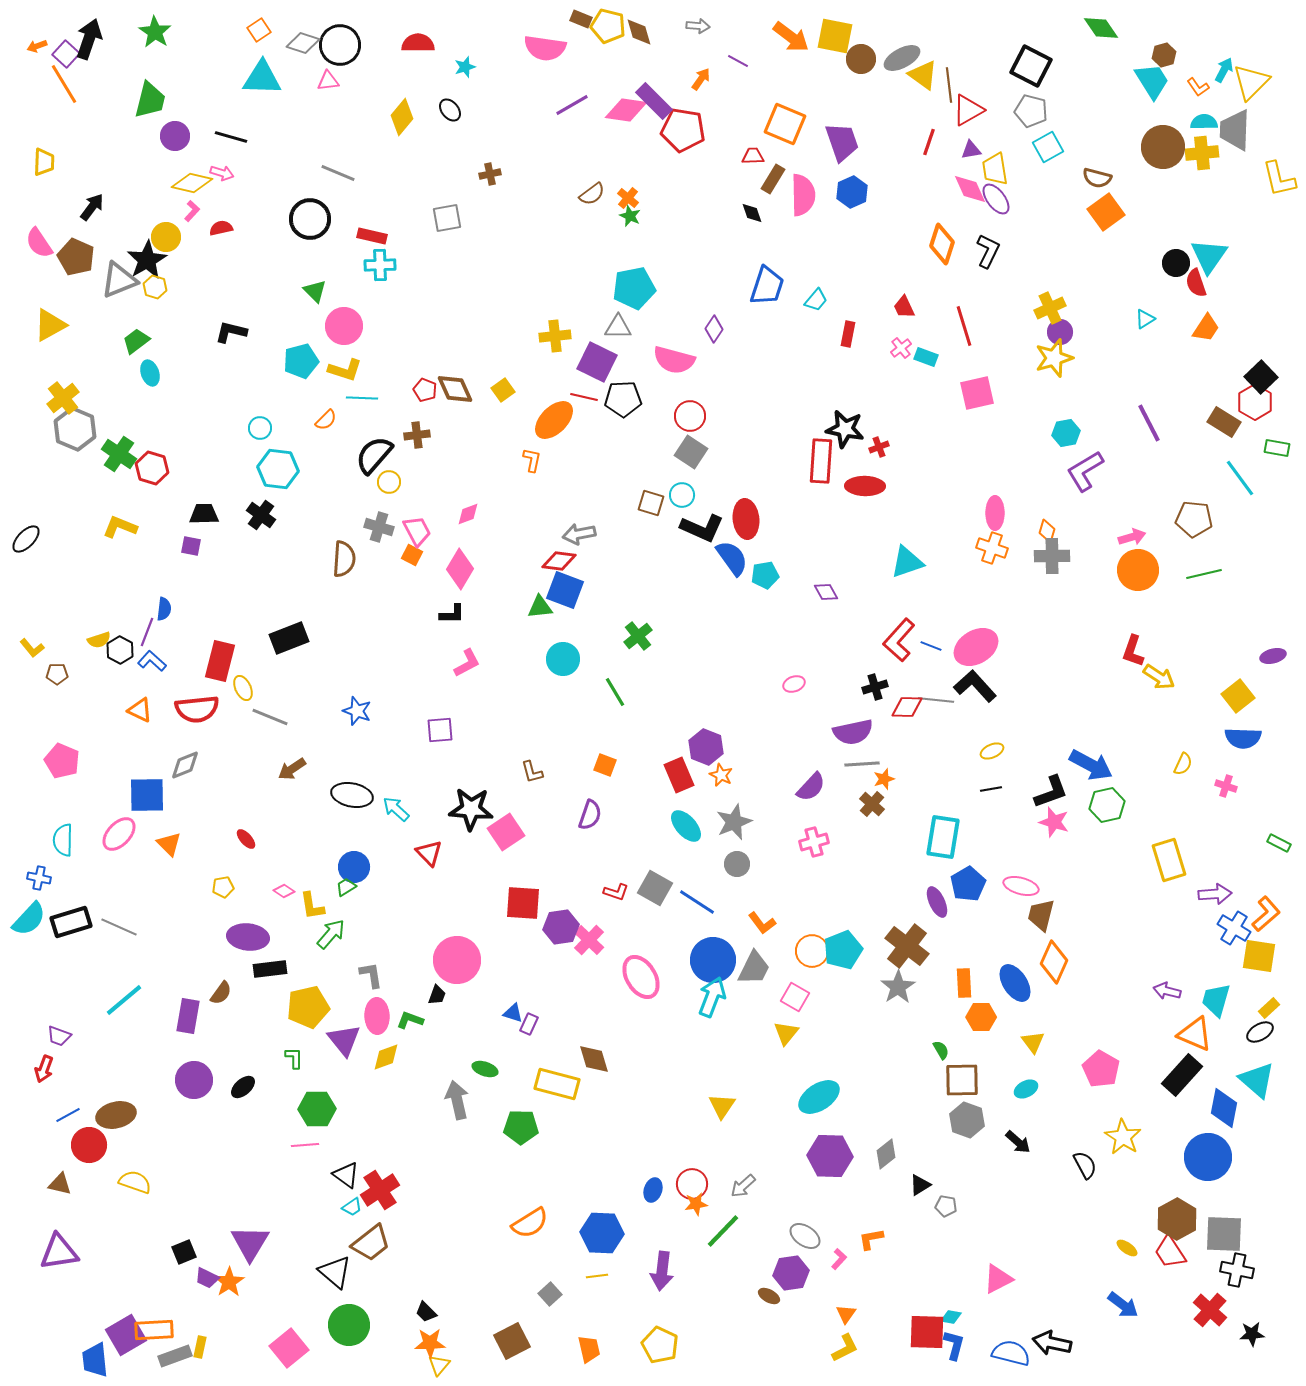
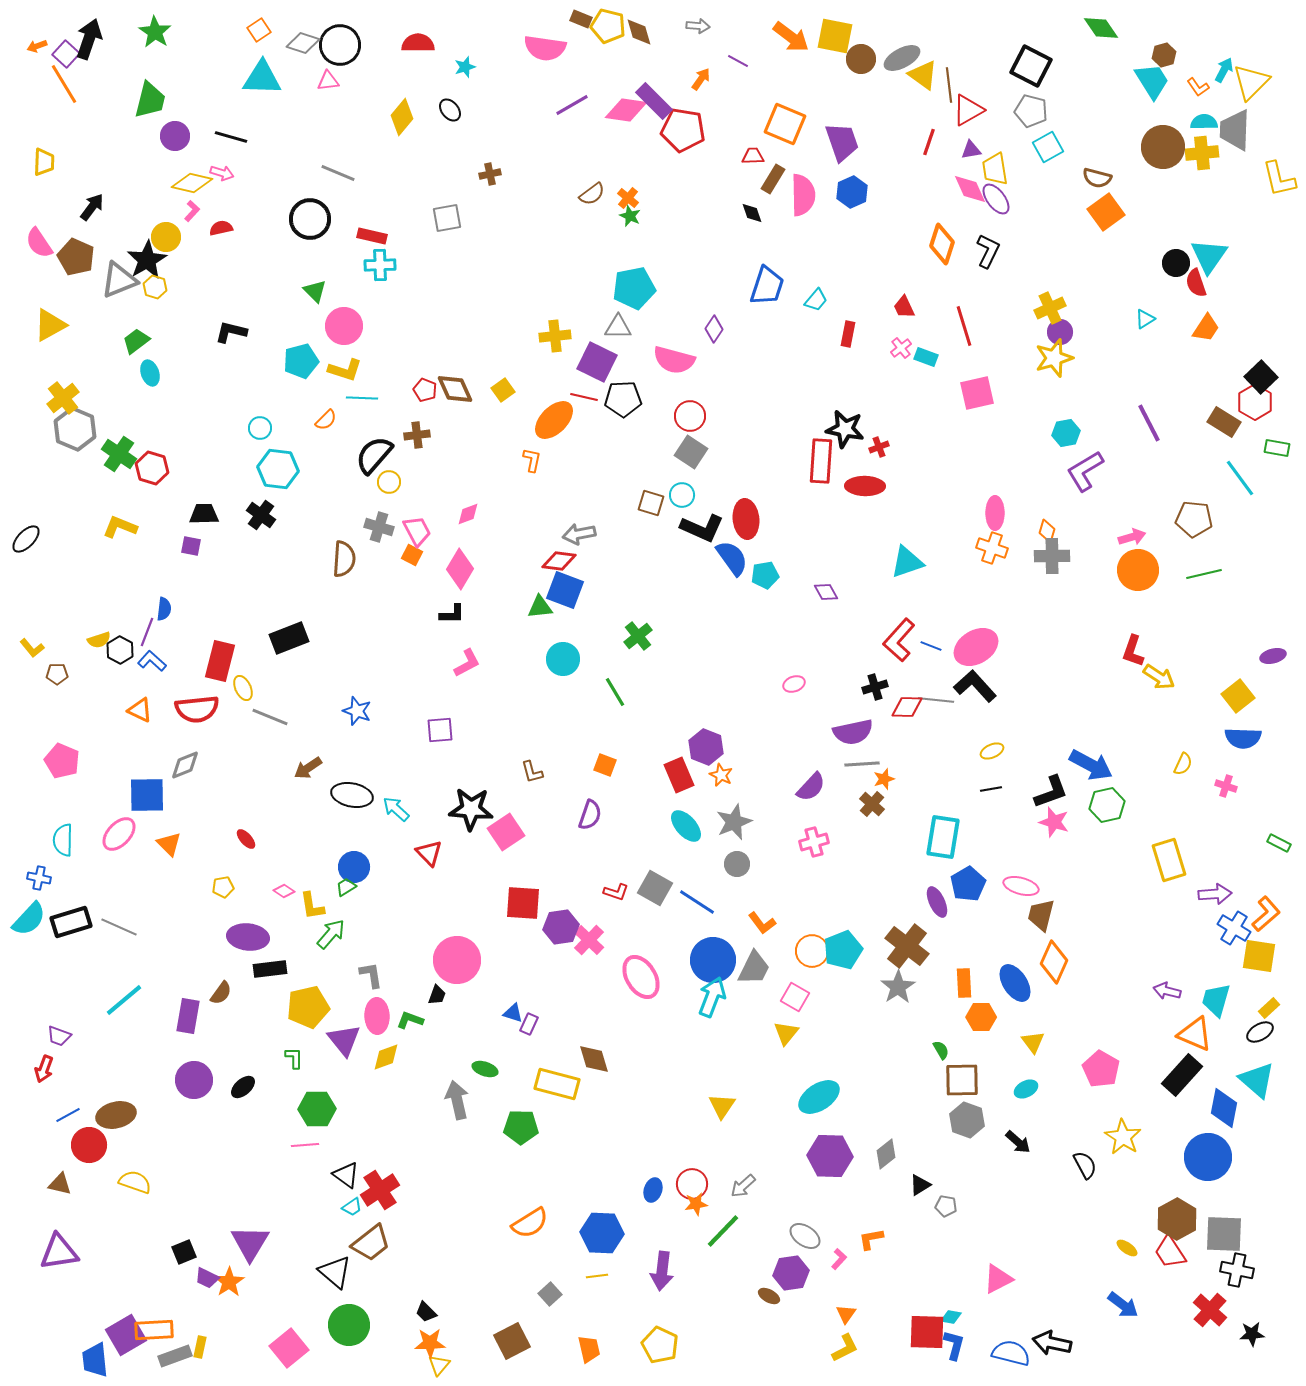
brown arrow at (292, 769): moved 16 px right, 1 px up
